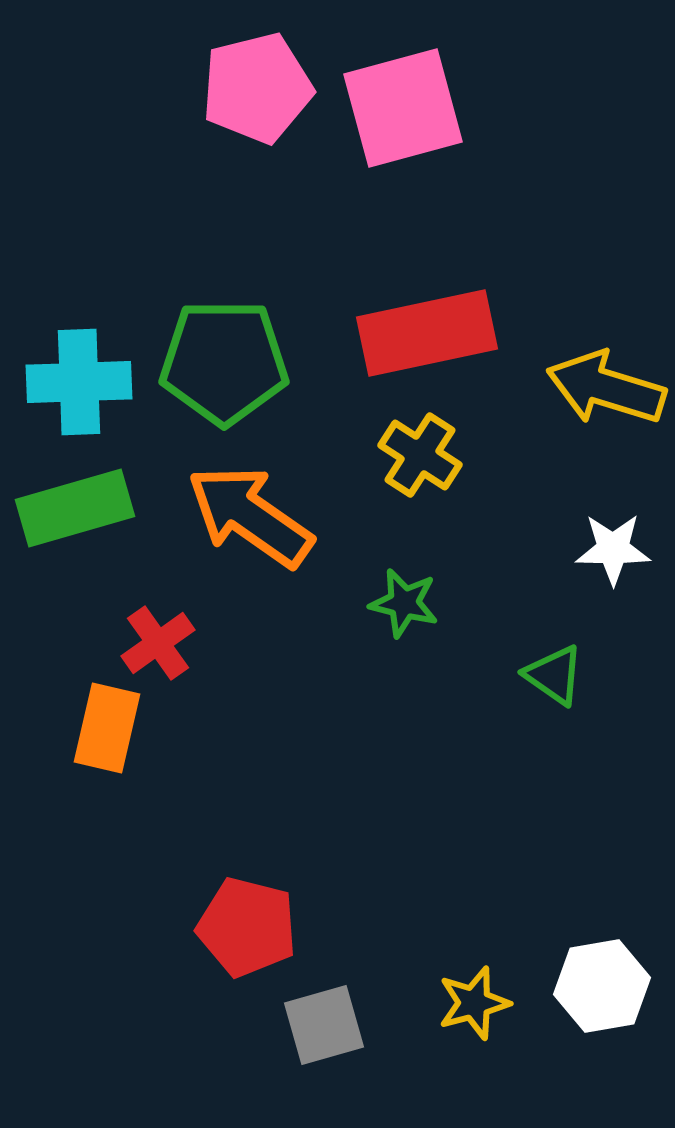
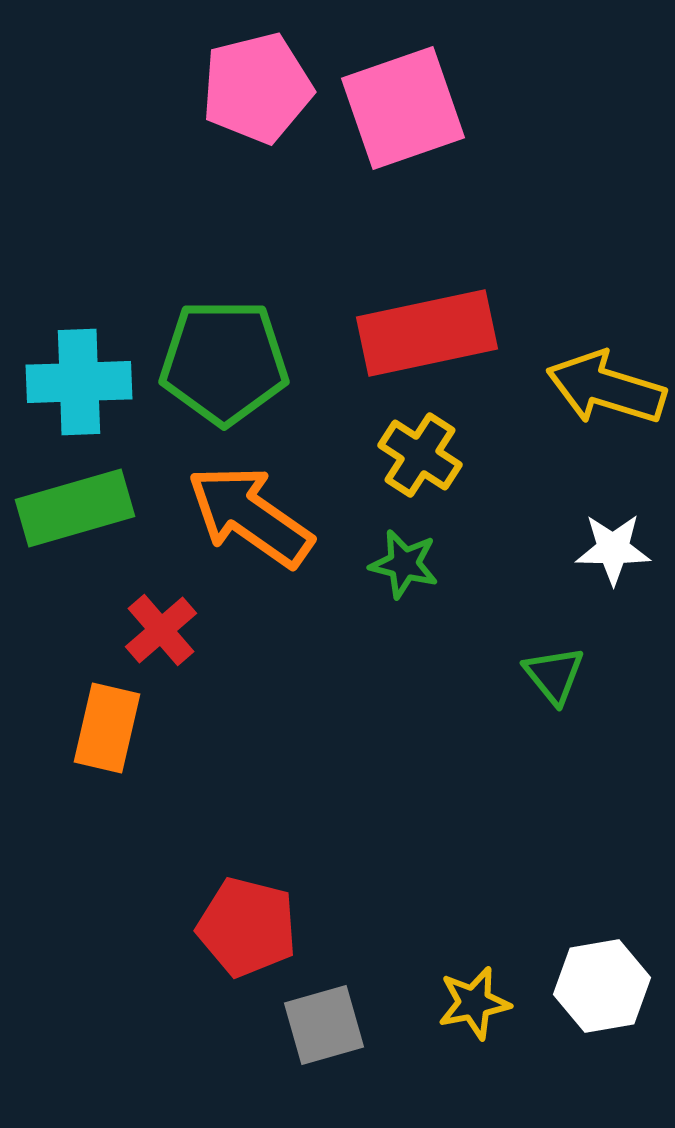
pink square: rotated 4 degrees counterclockwise
green star: moved 39 px up
red cross: moved 3 px right, 13 px up; rotated 6 degrees counterclockwise
green triangle: rotated 16 degrees clockwise
yellow star: rotated 4 degrees clockwise
